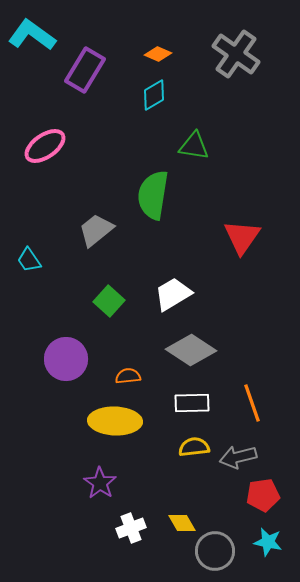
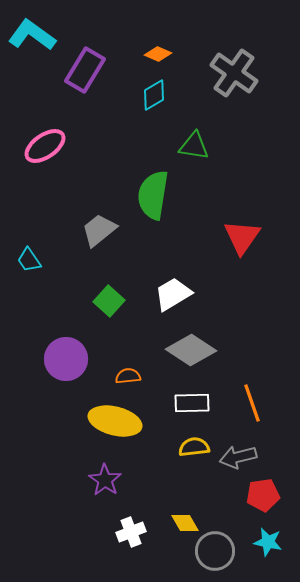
gray cross: moved 2 px left, 19 px down
gray trapezoid: moved 3 px right
yellow ellipse: rotated 12 degrees clockwise
purple star: moved 5 px right, 3 px up
yellow diamond: moved 3 px right
white cross: moved 4 px down
